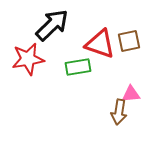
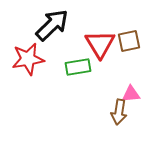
red triangle: rotated 40 degrees clockwise
